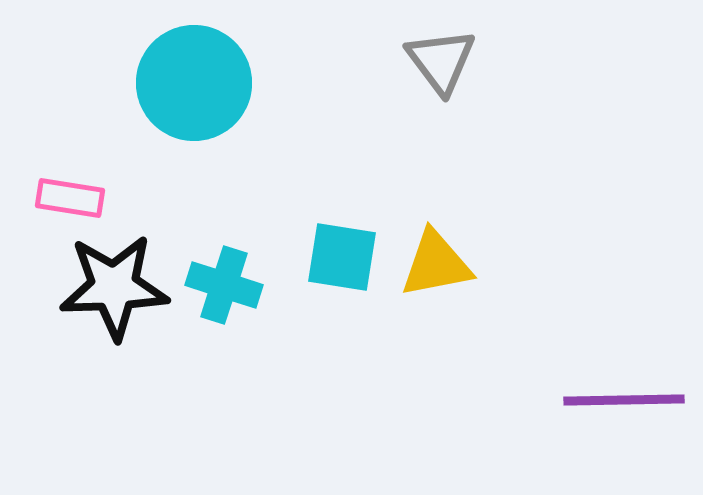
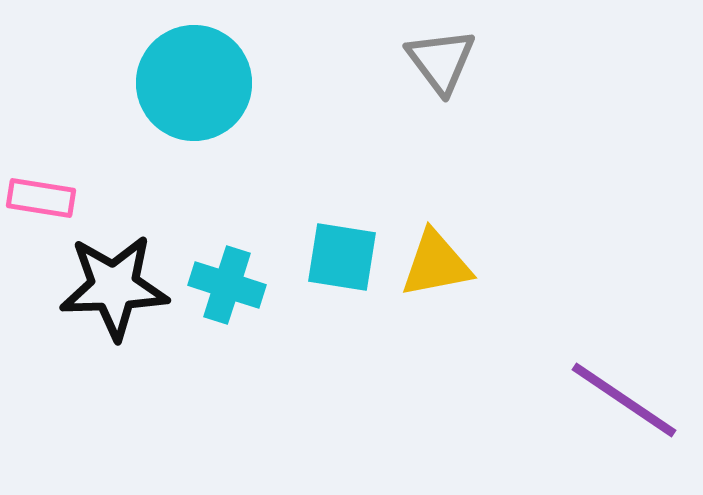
pink rectangle: moved 29 px left
cyan cross: moved 3 px right
purple line: rotated 35 degrees clockwise
